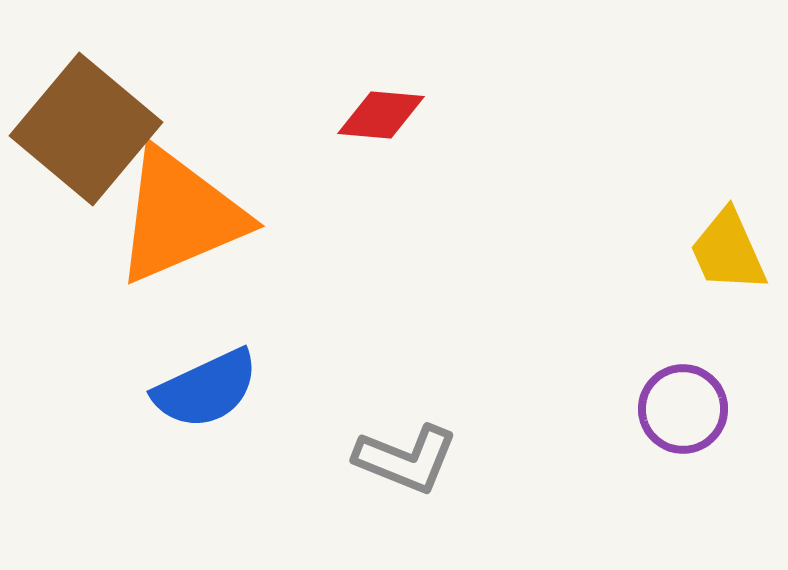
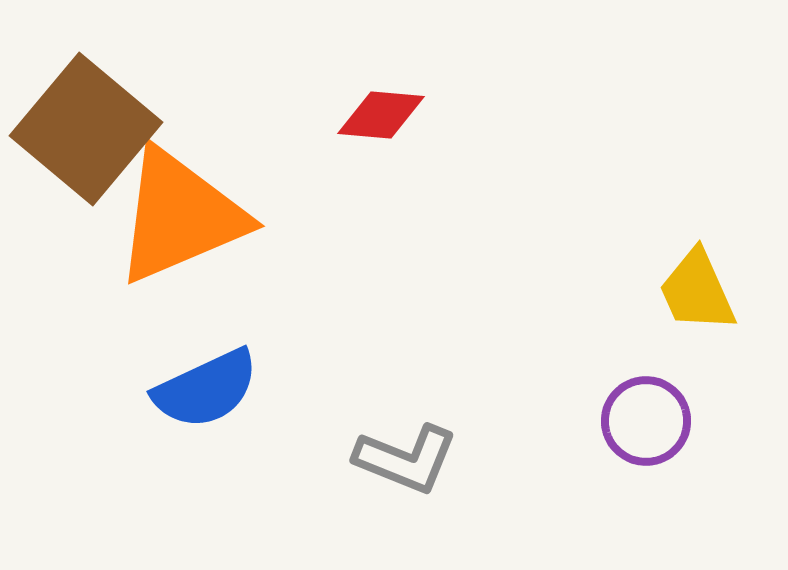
yellow trapezoid: moved 31 px left, 40 px down
purple circle: moved 37 px left, 12 px down
